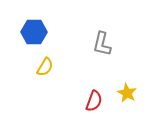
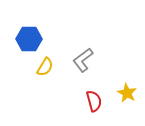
blue hexagon: moved 5 px left, 7 px down
gray L-shape: moved 19 px left, 16 px down; rotated 40 degrees clockwise
red semicircle: rotated 35 degrees counterclockwise
